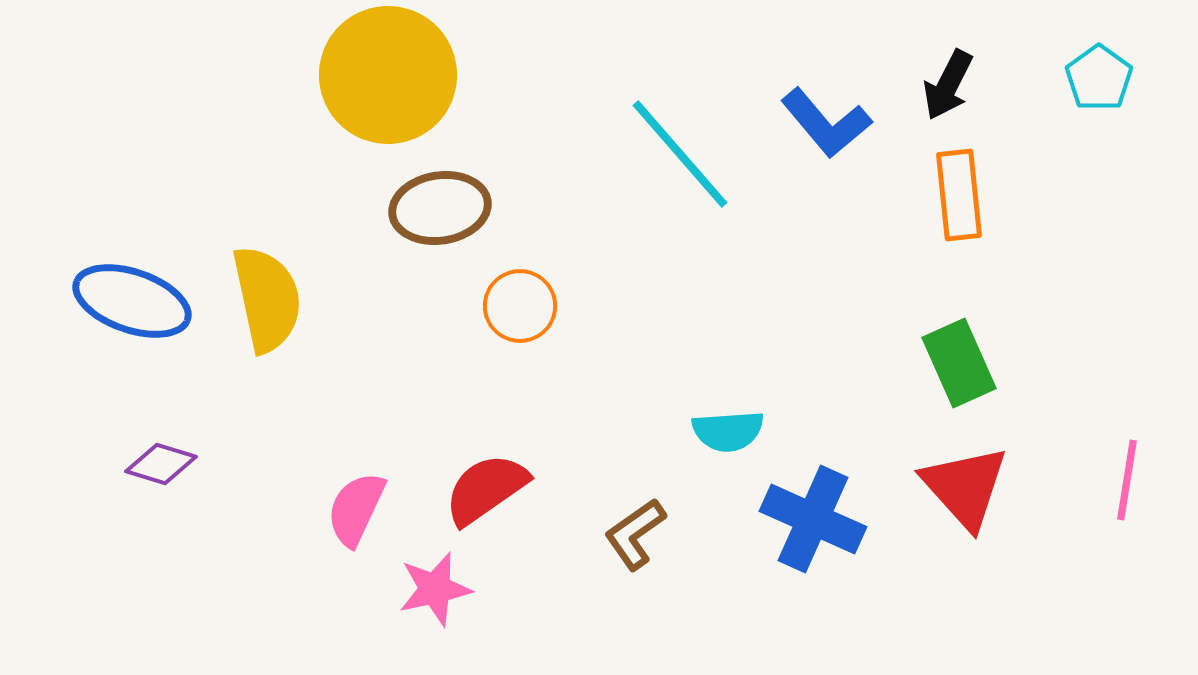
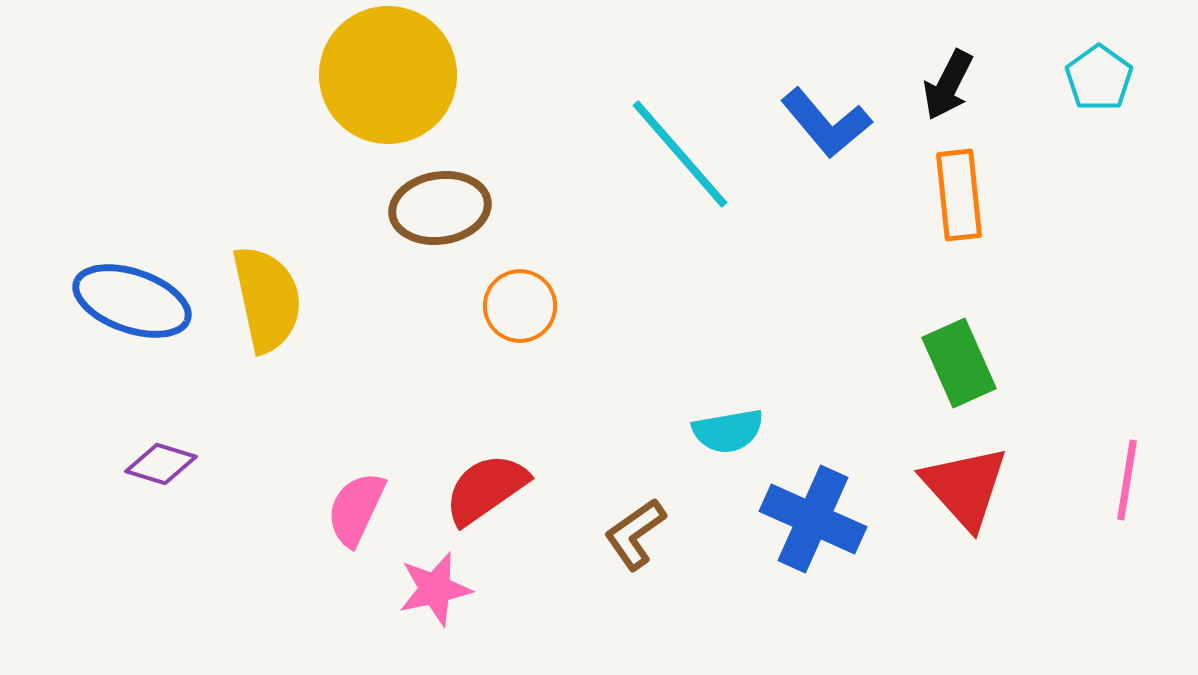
cyan semicircle: rotated 6 degrees counterclockwise
